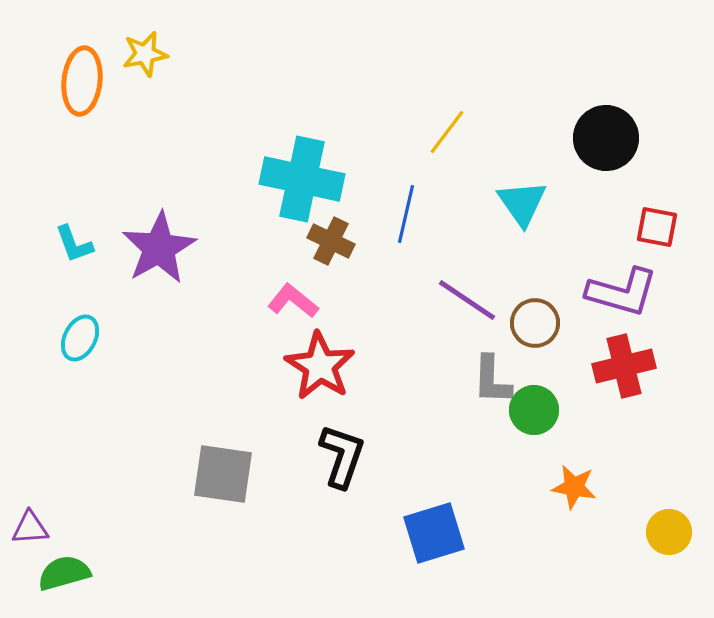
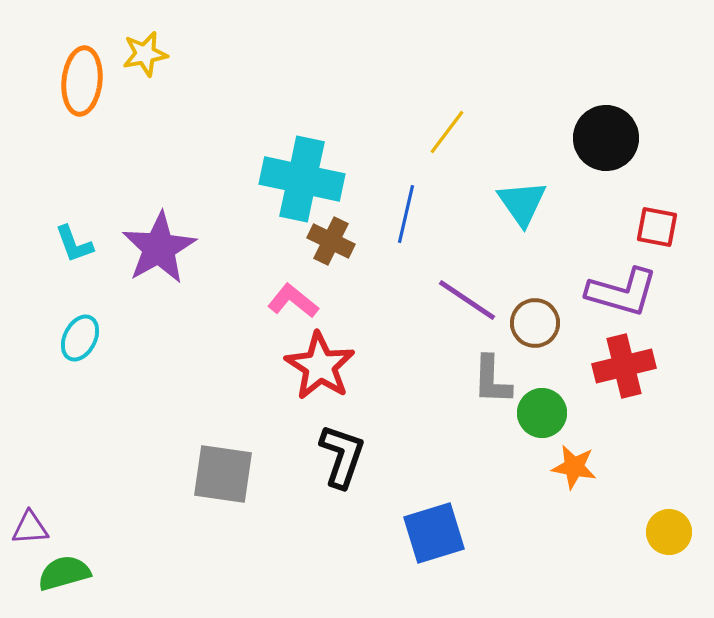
green circle: moved 8 px right, 3 px down
orange star: moved 20 px up
